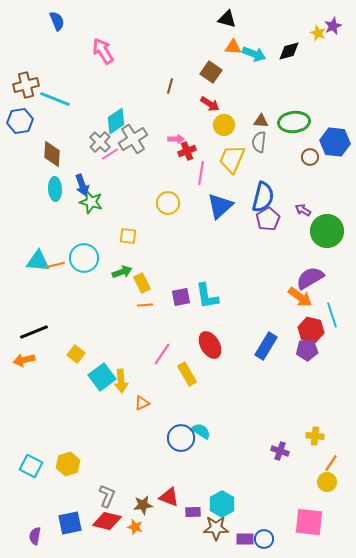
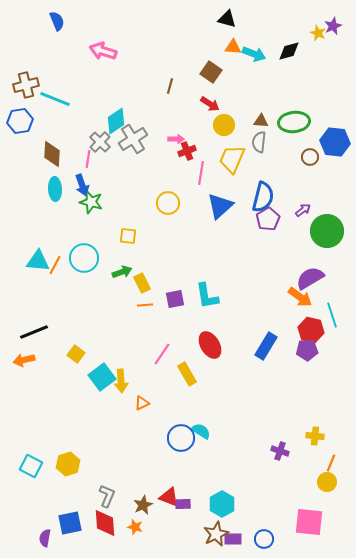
pink arrow at (103, 51): rotated 40 degrees counterclockwise
pink line at (110, 154): moved 22 px left, 5 px down; rotated 48 degrees counterclockwise
purple arrow at (303, 210): rotated 112 degrees clockwise
orange line at (55, 265): rotated 48 degrees counterclockwise
purple square at (181, 297): moved 6 px left, 2 px down
orange line at (331, 463): rotated 12 degrees counterclockwise
brown star at (143, 505): rotated 18 degrees counterclockwise
purple rectangle at (193, 512): moved 10 px left, 8 px up
red diamond at (107, 521): moved 2 px left, 2 px down; rotated 72 degrees clockwise
brown star at (216, 528): moved 6 px down; rotated 25 degrees counterclockwise
purple semicircle at (35, 536): moved 10 px right, 2 px down
purple rectangle at (245, 539): moved 12 px left
